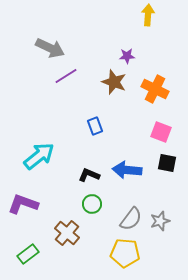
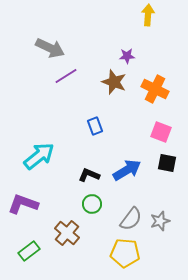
blue arrow: rotated 144 degrees clockwise
green rectangle: moved 1 px right, 3 px up
